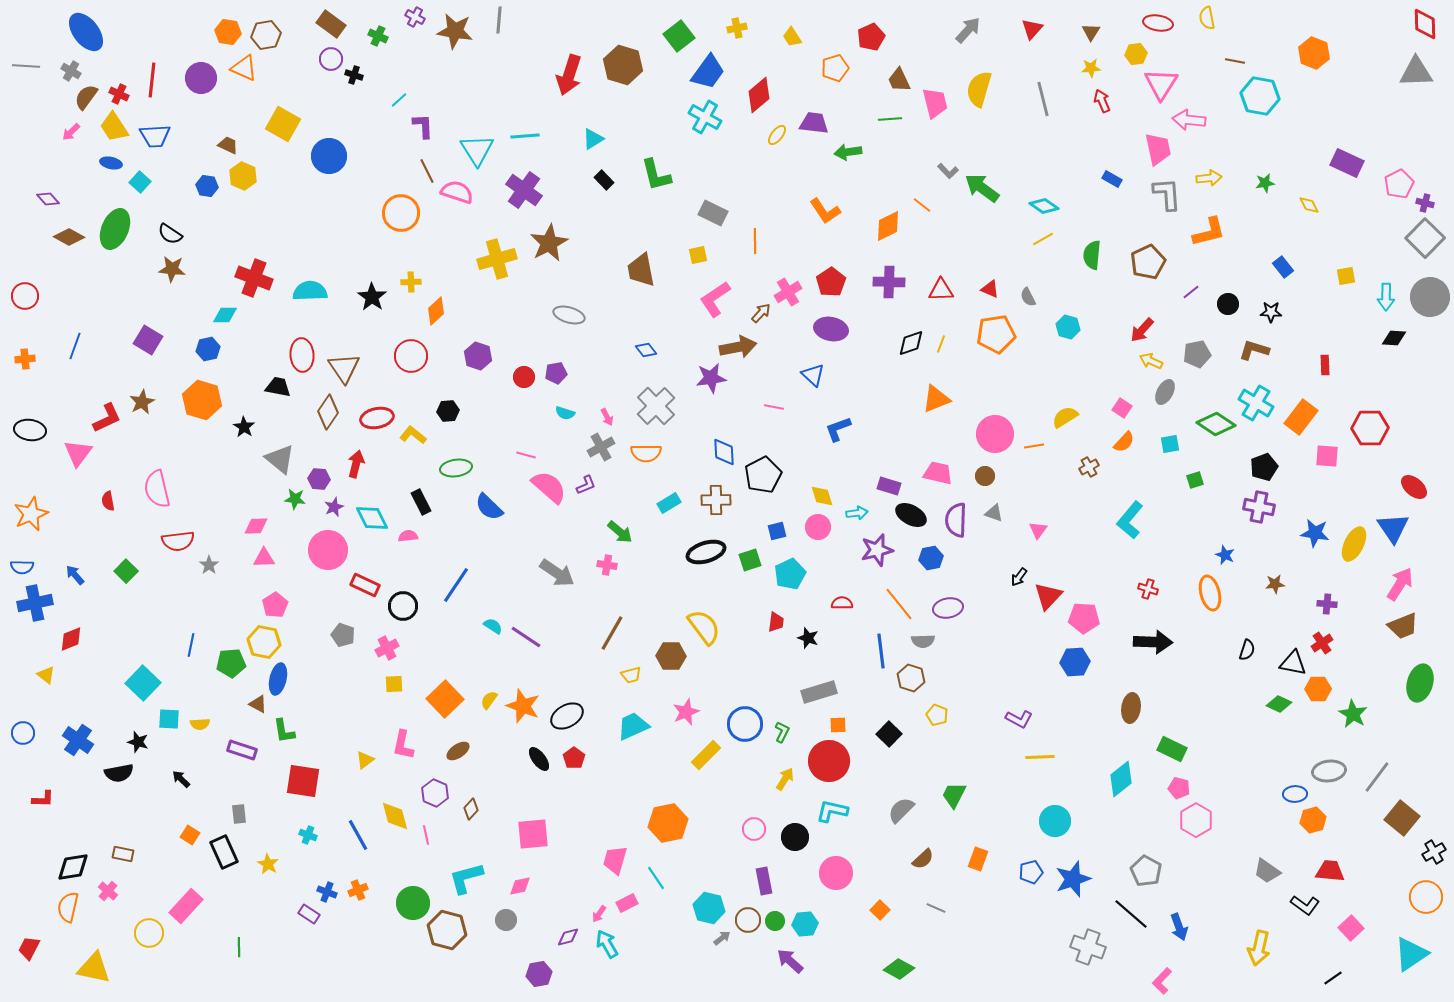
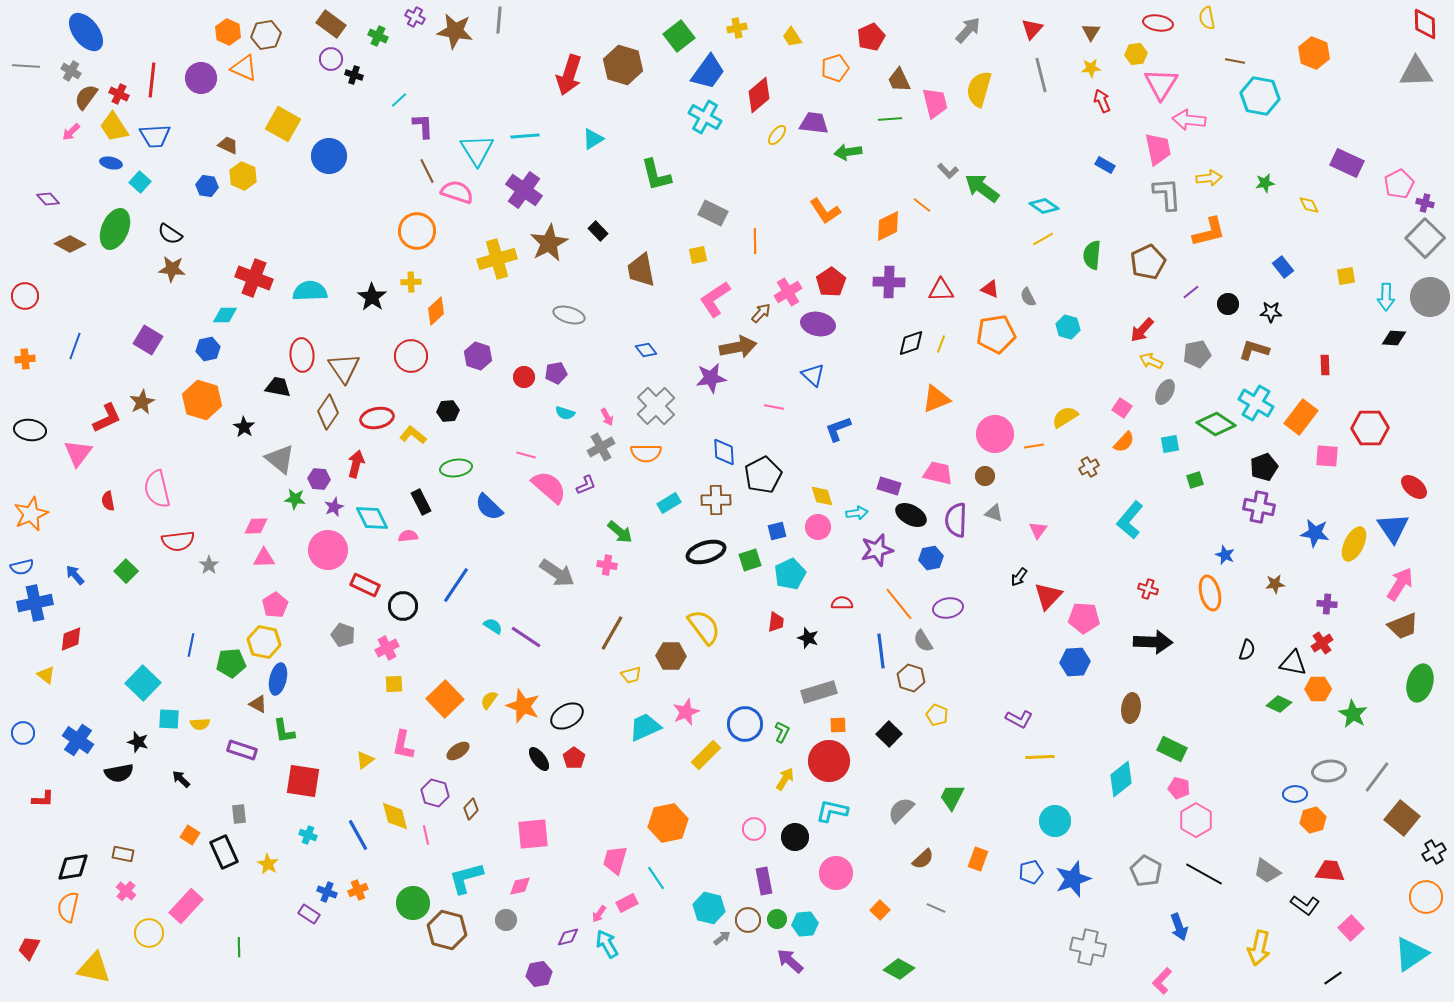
orange hexagon at (228, 32): rotated 15 degrees clockwise
gray line at (1043, 99): moved 2 px left, 24 px up
blue rectangle at (1112, 179): moved 7 px left, 14 px up
black rectangle at (604, 180): moved 6 px left, 51 px down
orange circle at (401, 213): moved 16 px right, 18 px down
brown diamond at (69, 237): moved 1 px right, 7 px down
purple ellipse at (831, 329): moved 13 px left, 5 px up
blue semicircle at (22, 567): rotated 15 degrees counterclockwise
gray semicircle at (923, 641): rotated 60 degrees clockwise
cyan trapezoid at (633, 726): moved 12 px right, 1 px down
purple hexagon at (435, 793): rotated 8 degrees counterclockwise
green trapezoid at (954, 795): moved 2 px left, 2 px down
pink cross at (108, 891): moved 18 px right
black line at (1131, 914): moved 73 px right, 40 px up; rotated 12 degrees counterclockwise
green circle at (775, 921): moved 2 px right, 2 px up
gray cross at (1088, 947): rotated 8 degrees counterclockwise
